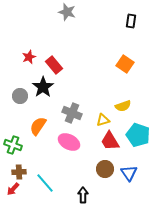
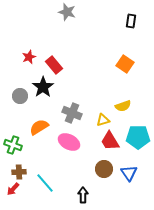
orange semicircle: moved 1 px right, 1 px down; rotated 24 degrees clockwise
cyan pentagon: moved 2 px down; rotated 20 degrees counterclockwise
brown circle: moved 1 px left
